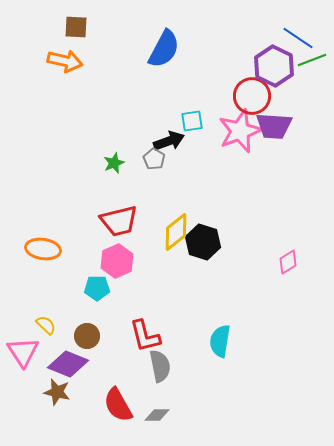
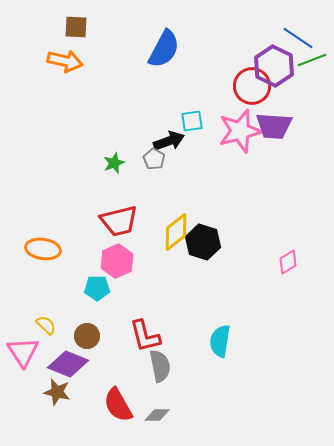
red circle: moved 10 px up
pink star: rotated 6 degrees clockwise
